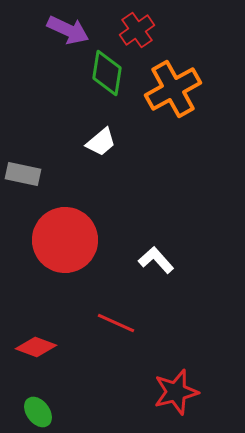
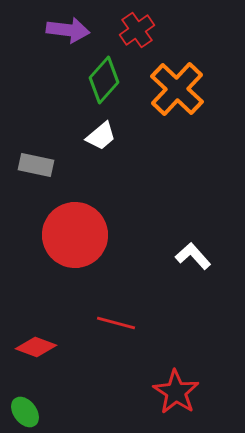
purple arrow: rotated 18 degrees counterclockwise
green diamond: moved 3 px left, 7 px down; rotated 33 degrees clockwise
orange cross: moved 4 px right; rotated 18 degrees counterclockwise
white trapezoid: moved 6 px up
gray rectangle: moved 13 px right, 9 px up
red circle: moved 10 px right, 5 px up
white L-shape: moved 37 px right, 4 px up
red line: rotated 9 degrees counterclockwise
red star: rotated 24 degrees counterclockwise
green ellipse: moved 13 px left
